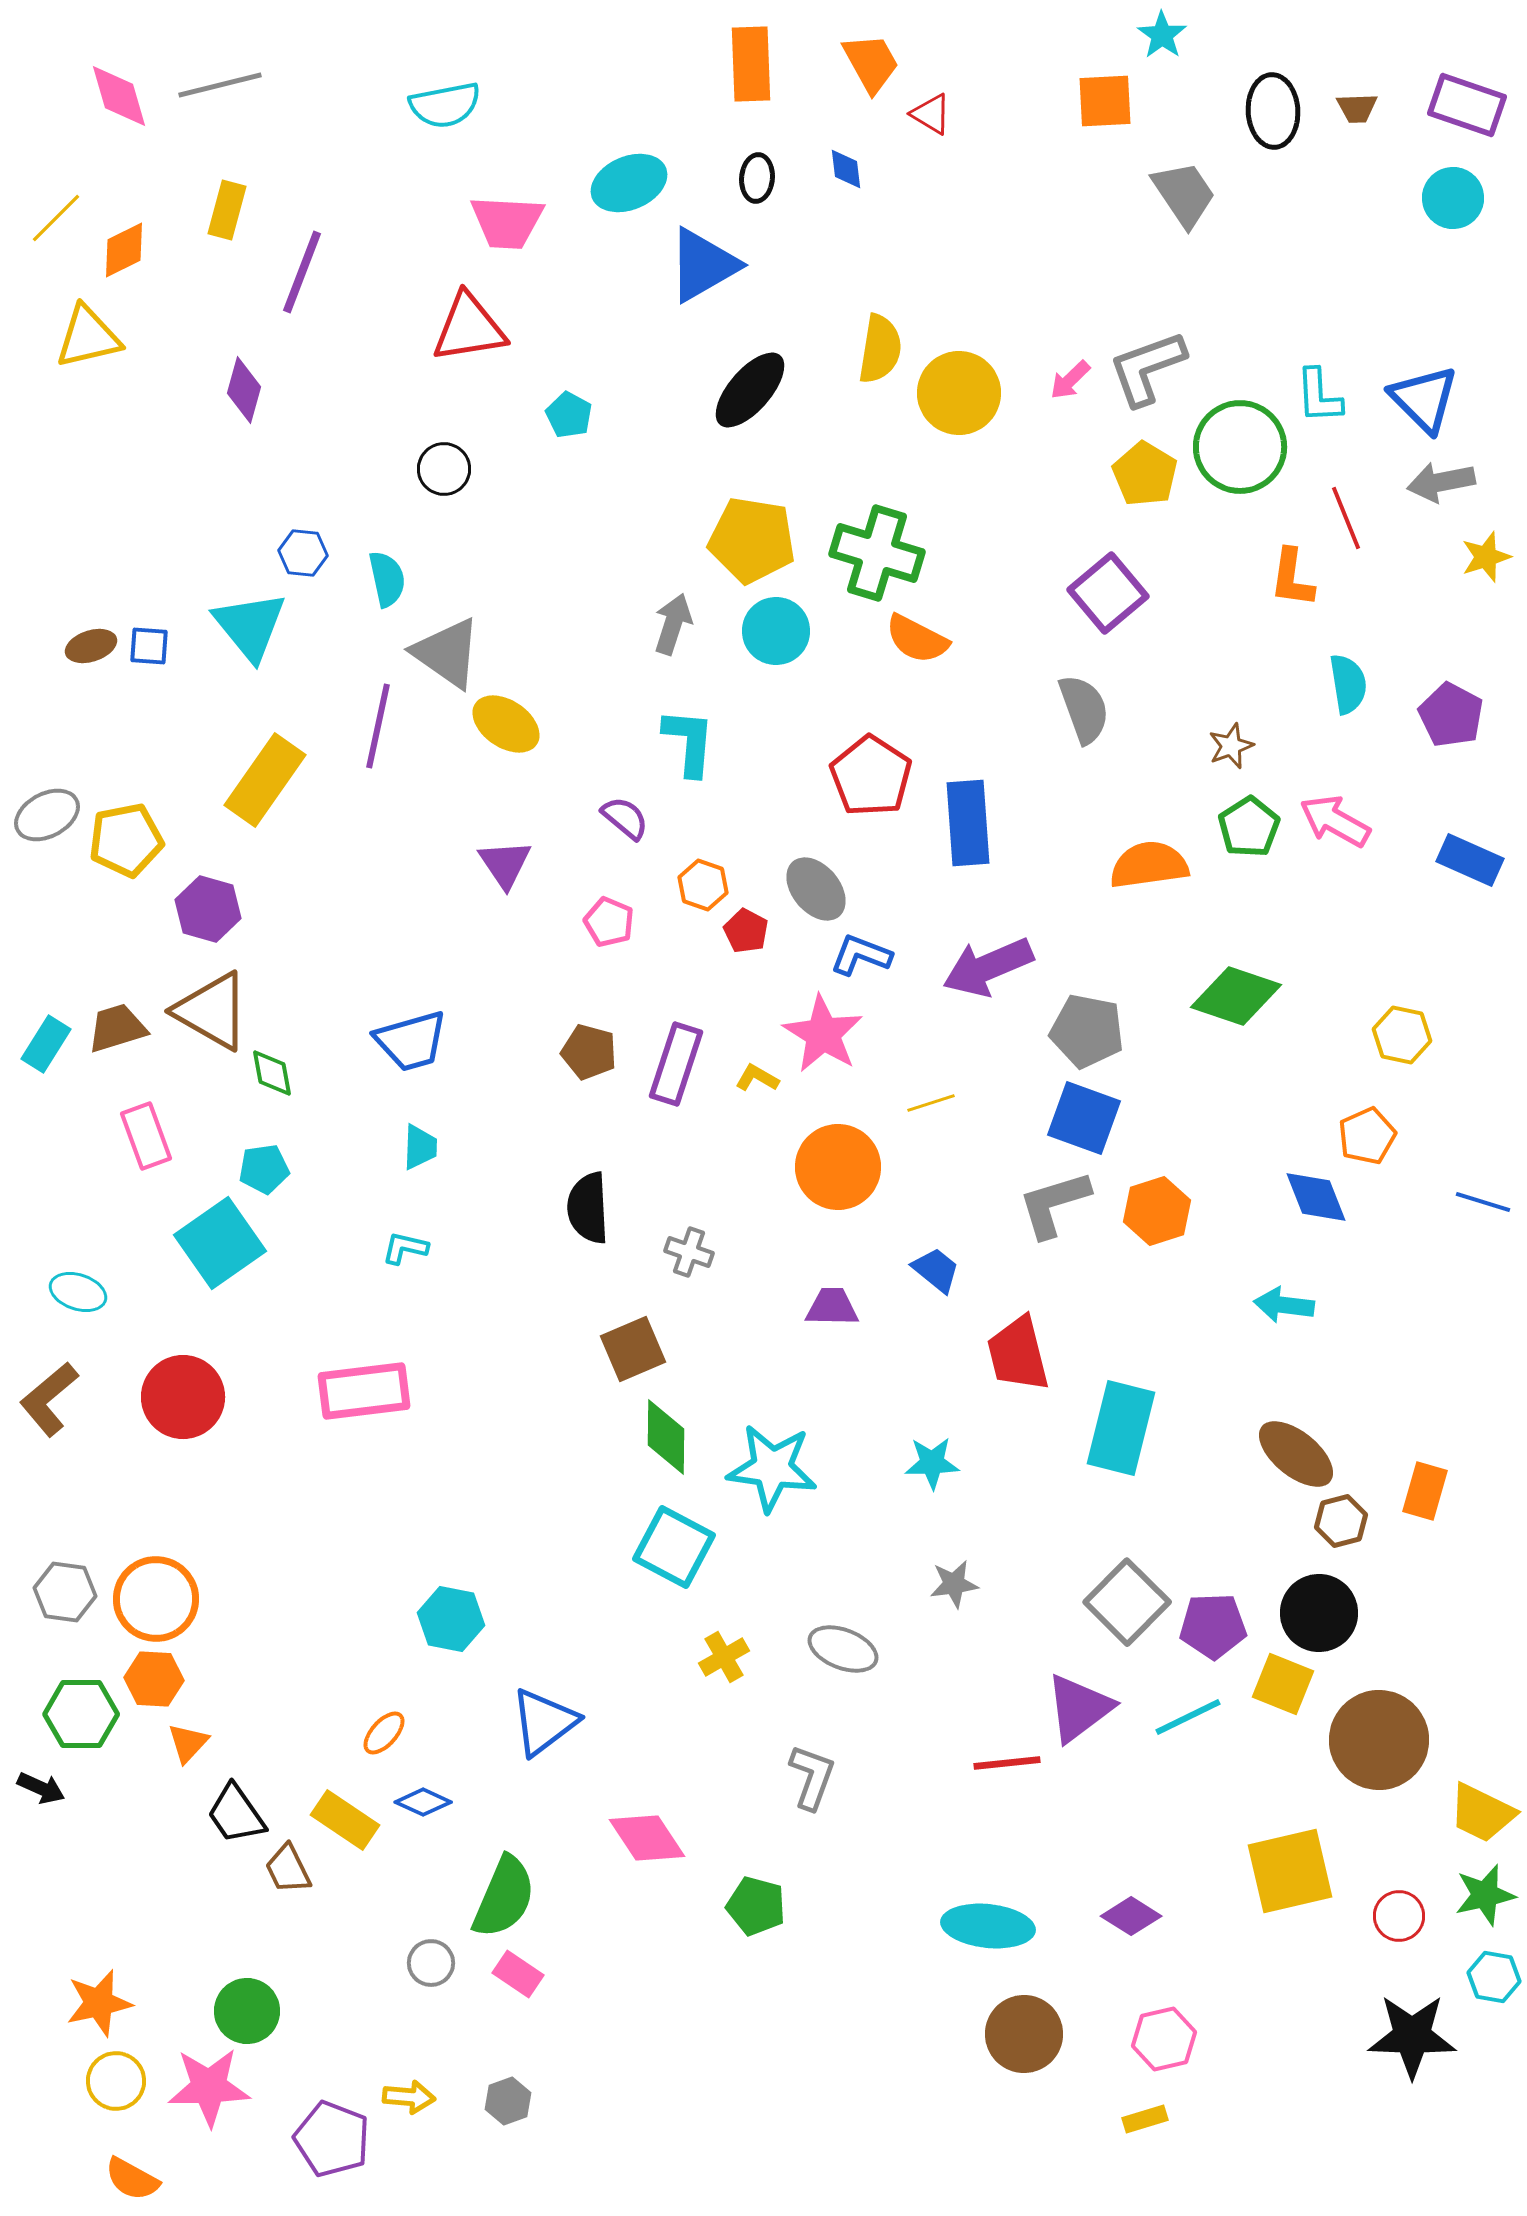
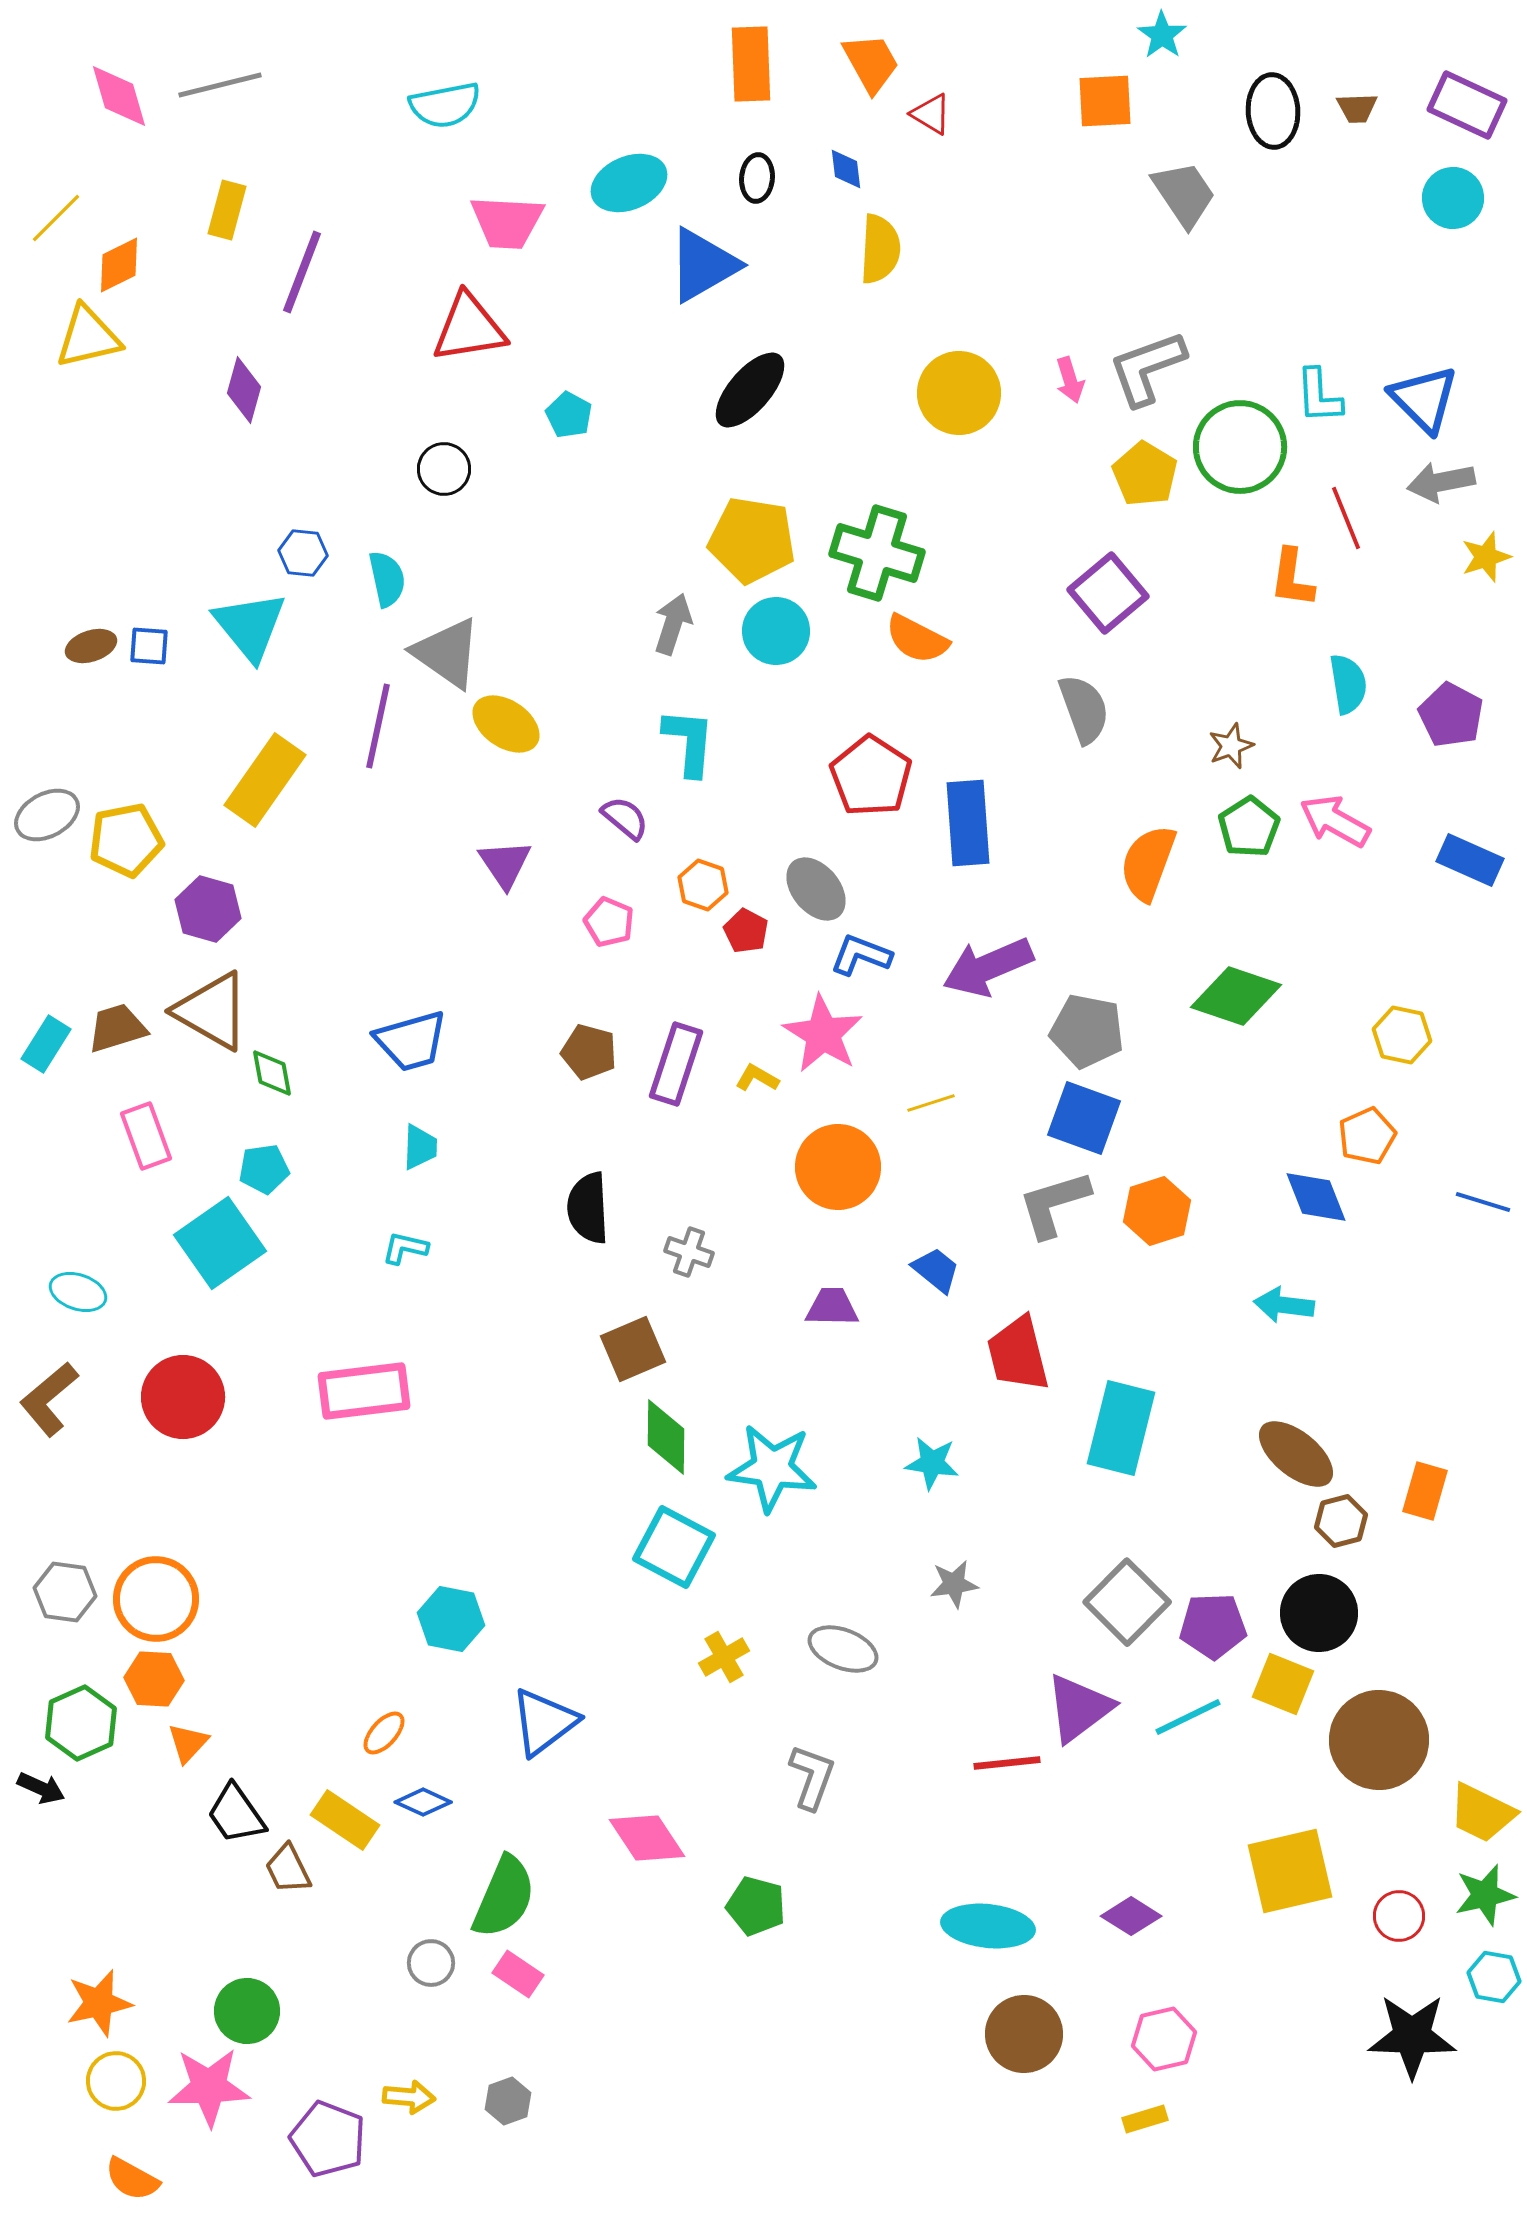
purple rectangle at (1467, 105): rotated 6 degrees clockwise
orange diamond at (124, 250): moved 5 px left, 15 px down
yellow semicircle at (880, 349): moved 100 px up; rotated 6 degrees counterclockwise
pink arrow at (1070, 380): rotated 63 degrees counterclockwise
orange semicircle at (1149, 865): moved 1 px left, 2 px up; rotated 62 degrees counterclockwise
cyan star at (932, 1463): rotated 10 degrees clockwise
green hexagon at (81, 1714): moved 9 px down; rotated 24 degrees counterclockwise
purple pentagon at (332, 2139): moved 4 px left
